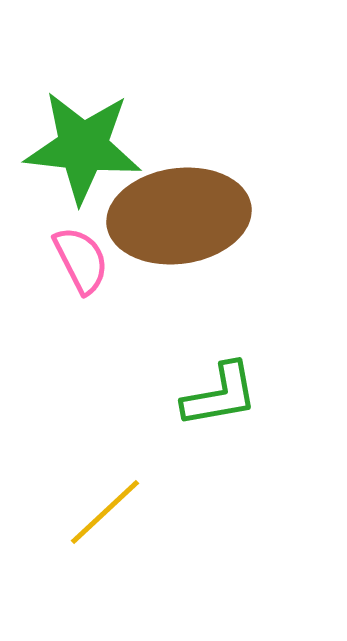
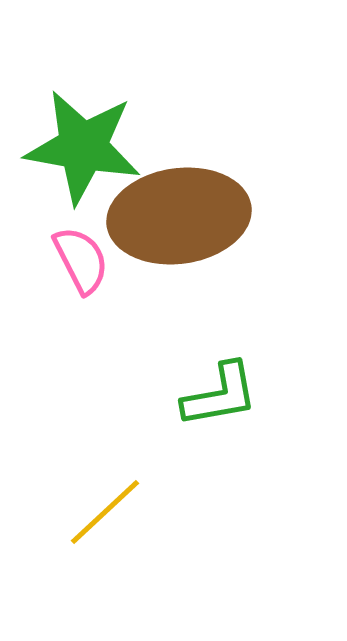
green star: rotated 4 degrees clockwise
